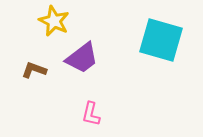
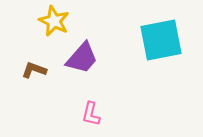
cyan square: rotated 27 degrees counterclockwise
purple trapezoid: rotated 12 degrees counterclockwise
